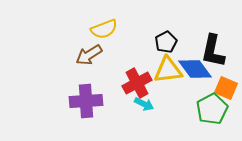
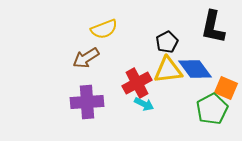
black pentagon: moved 1 px right
black L-shape: moved 24 px up
brown arrow: moved 3 px left, 3 px down
purple cross: moved 1 px right, 1 px down
